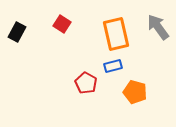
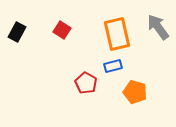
red square: moved 6 px down
orange rectangle: moved 1 px right
